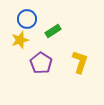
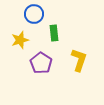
blue circle: moved 7 px right, 5 px up
green rectangle: moved 1 px right, 2 px down; rotated 63 degrees counterclockwise
yellow L-shape: moved 1 px left, 2 px up
